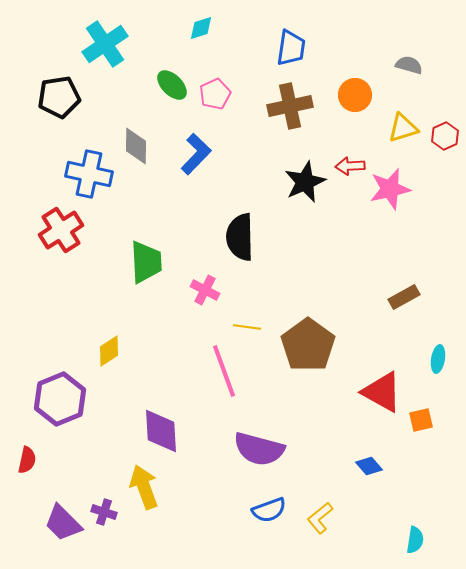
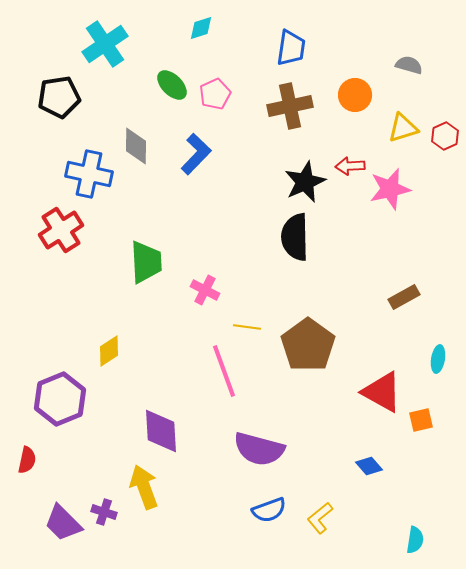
black semicircle: moved 55 px right
